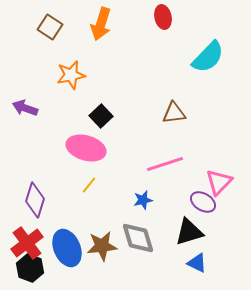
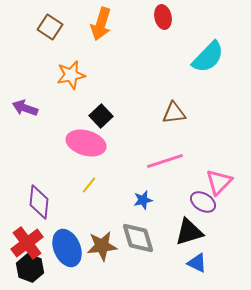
pink ellipse: moved 5 px up
pink line: moved 3 px up
purple diamond: moved 4 px right, 2 px down; rotated 12 degrees counterclockwise
